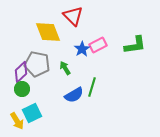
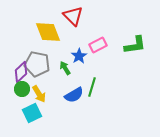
blue star: moved 3 px left, 7 px down
yellow arrow: moved 22 px right, 27 px up
